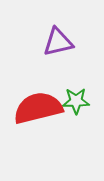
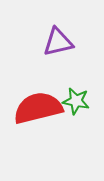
green star: rotated 12 degrees clockwise
